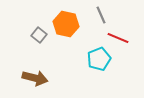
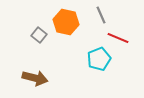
orange hexagon: moved 2 px up
